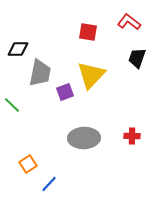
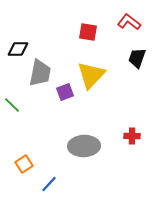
gray ellipse: moved 8 px down
orange square: moved 4 px left
